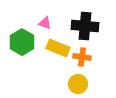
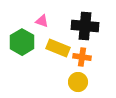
pink triangle: moved 3 px left, 2 px up
yellow circle: moved 2 px up
